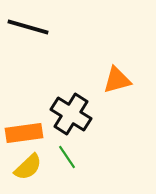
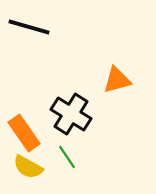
black line: moved 1 px right
orange rectangle: rotated 63 degrees clockwise
yellow semicircle: rotated 72 degrees clockwise
